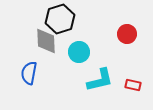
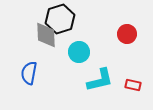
gray diamond: moved 6 px up
